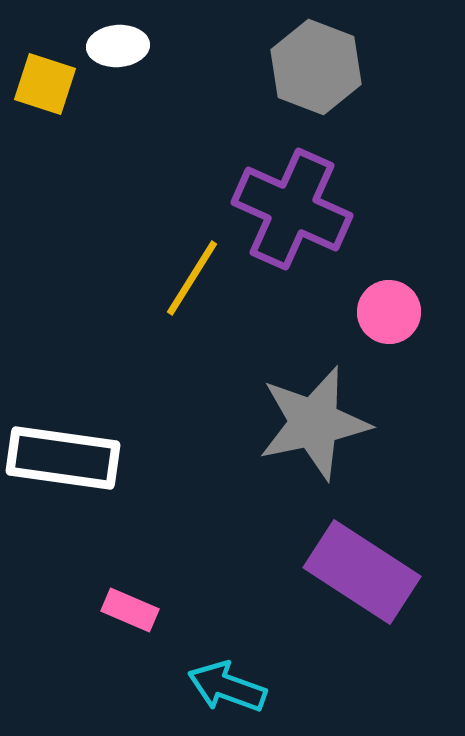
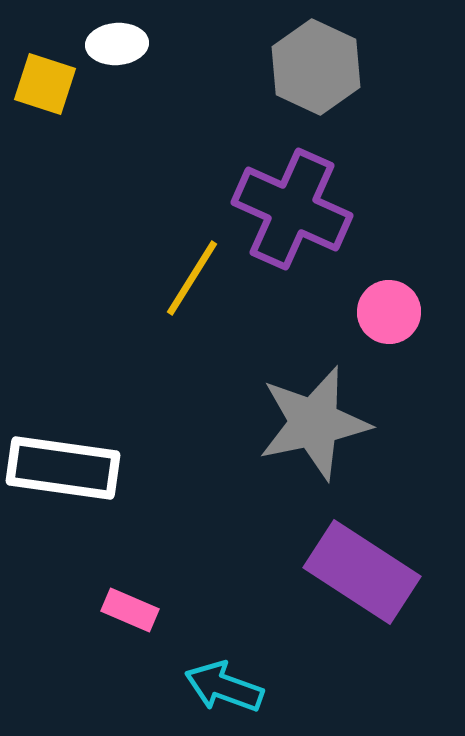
white ellipse: moved 1 px left, 2 px up
gray hexagon: rotated 4 degrees clockwise
white rectangle: moved 10 px down
cyan arrow: moved 3 px left
